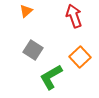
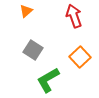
green L-shape: moved 3 px left, 3 px down
